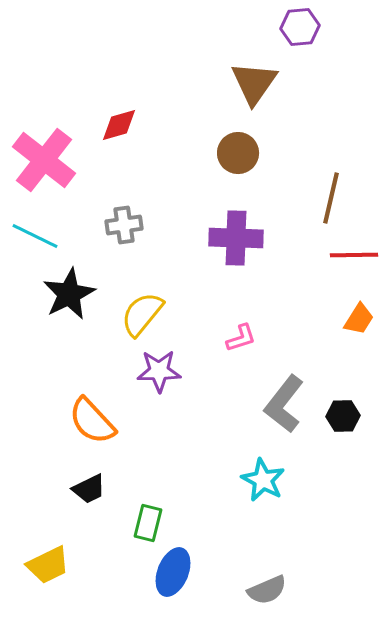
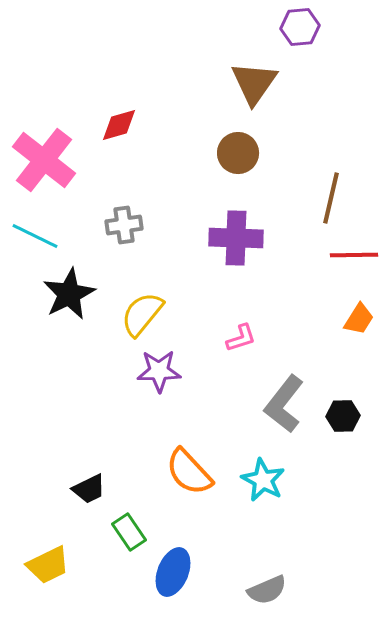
orange semicircle: moved 97 px right, 51 px down
green rectangle: moved 19 px left, 9 px down; rotated 48 degrees counterclockwise
